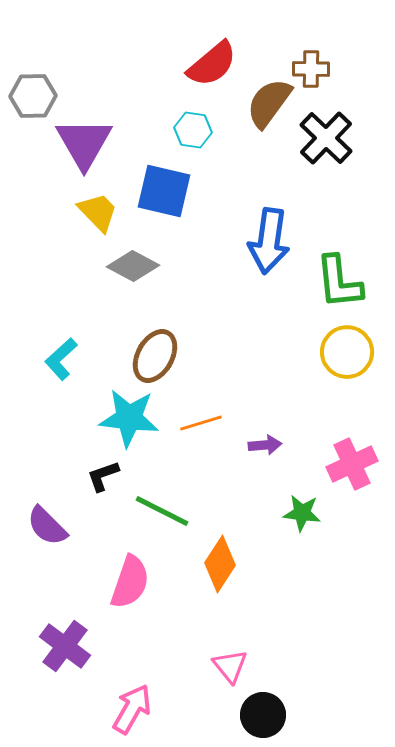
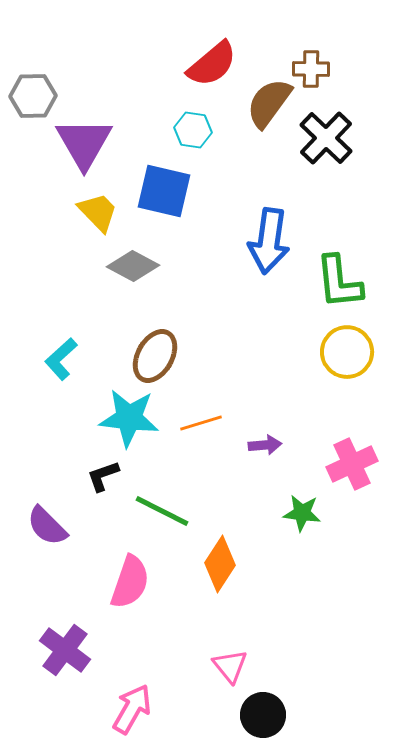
purple cross: moved 4 px down
